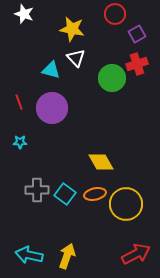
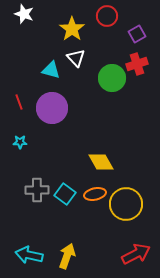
red circle: moved 8 px left, 2 px down
yellow star: rotated 25 degrees clockwise
